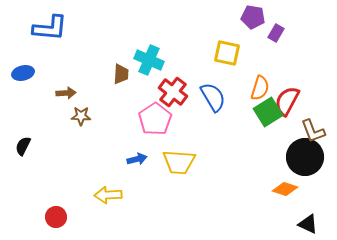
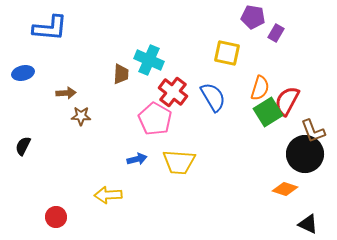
pink pentagon: rotated 8 degrees counterclockwise
black circle: moved 3 px up
